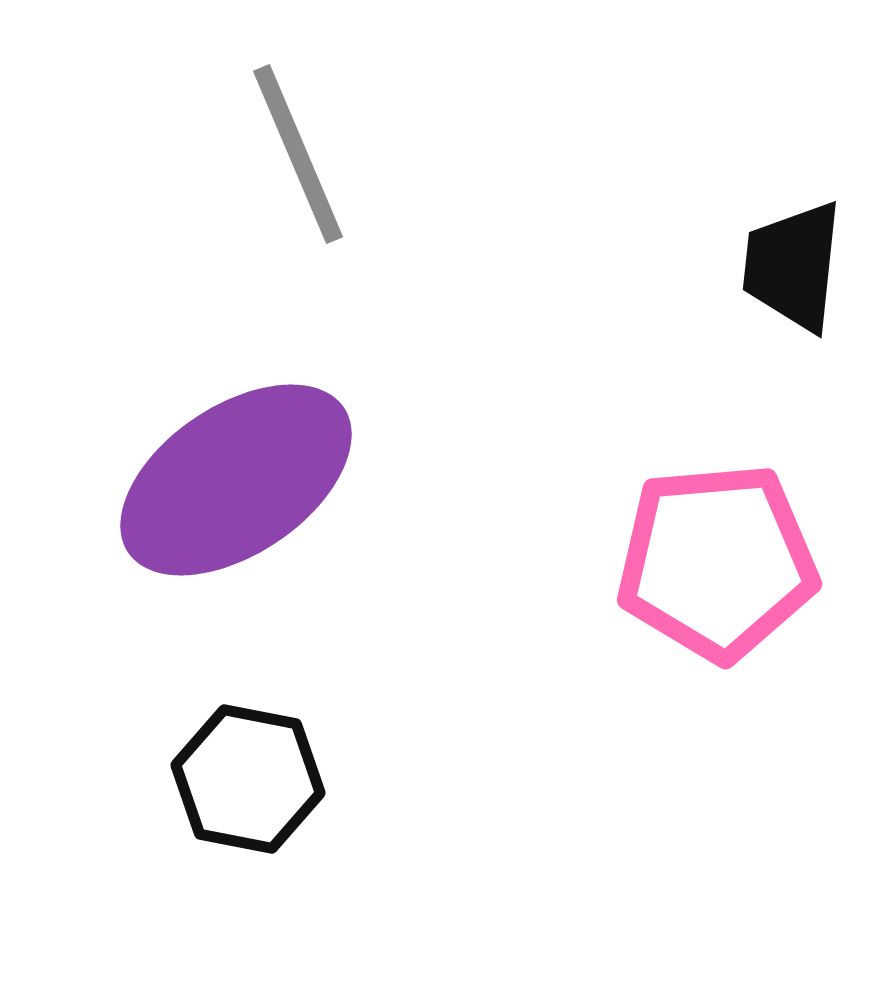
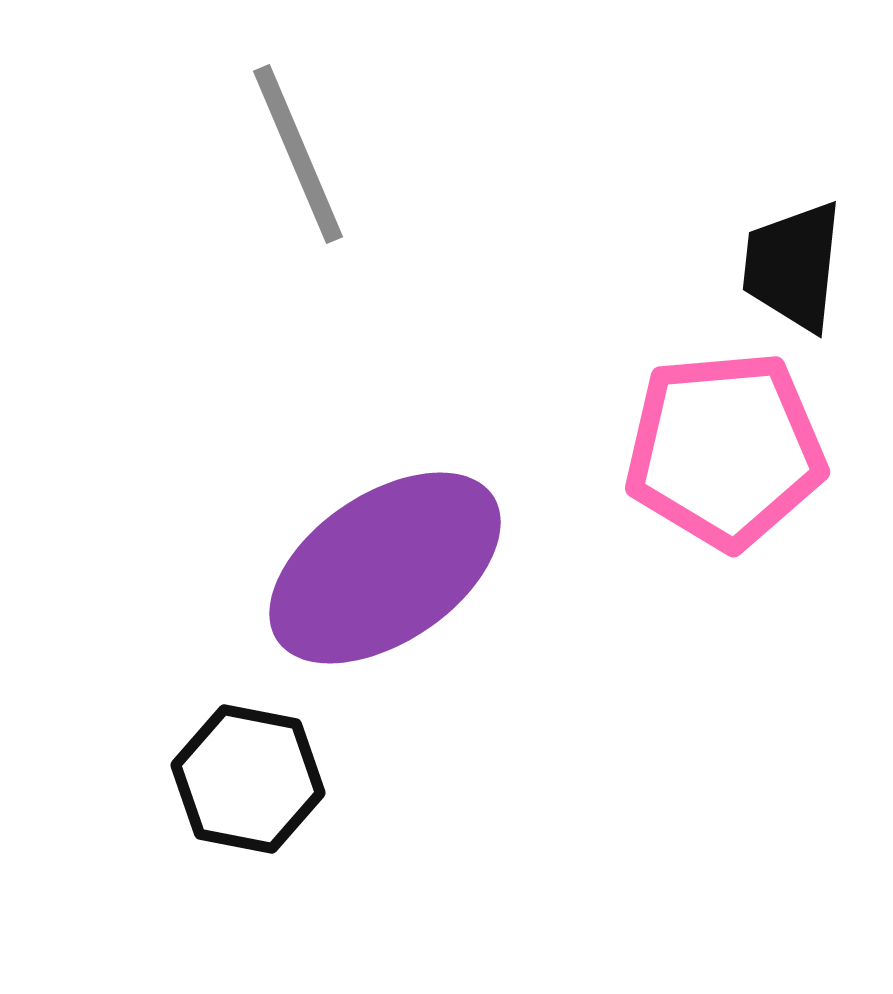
purple ellipse: moved 149 px right, 88 px down
pink pentagon: moved 8 px right, 112 px up
